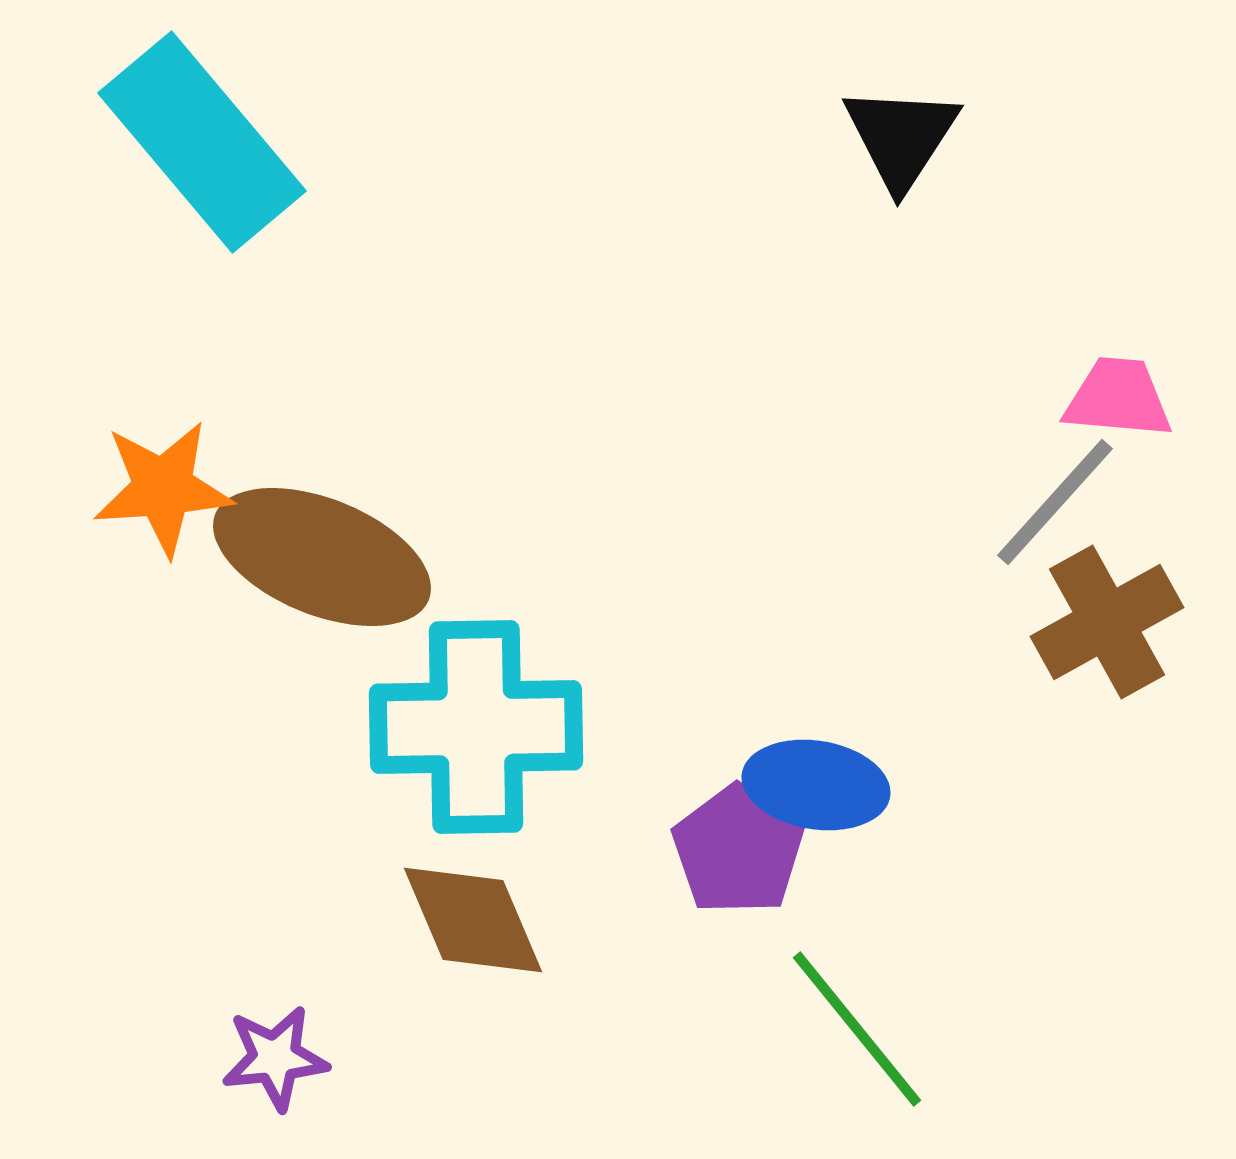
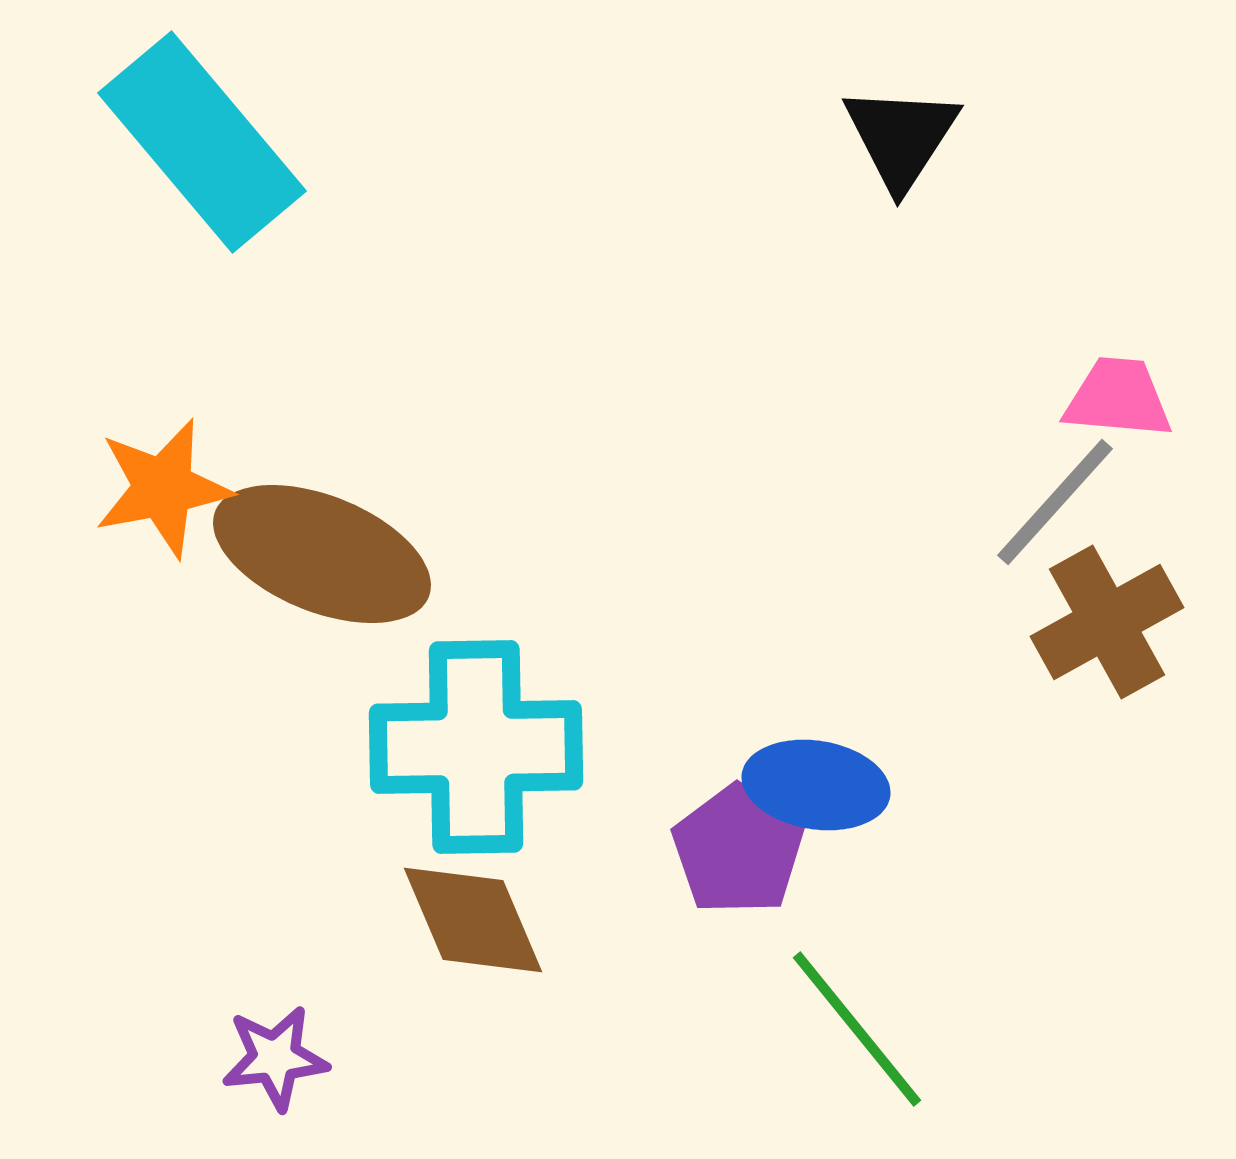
orange star: rotated 7 degrees counterclockwise
brown ellipse: moved 3 px up
cyan cross: moved 20 px down
